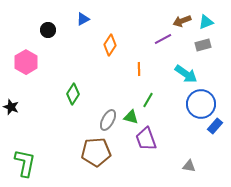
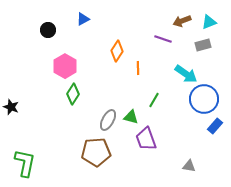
cyan triangle: moved 3 px right
purple line: rotated 48 degrees clockwise
orange diamond: moved 7 px right, 6 px down
pink hexagon: moved 39 px right, 4 px down
orange line: moved 1 px left, 1 px up
green line: moved 6 px right
blue circle: moved 3 px right, 5 px up
